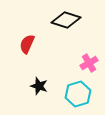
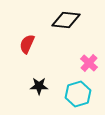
black diamond: rotated 12 degrees counterclockwise
pink cross: rotated 18 degrees counterclockwise
black star: rotated 18 degrees counterclockwise
